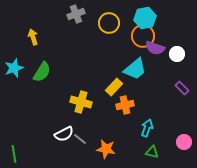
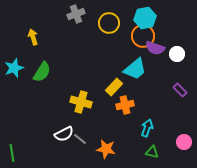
purple rectangle: moved 2 px left, 2 px down
green line: moved 2 px left, 1 px up
